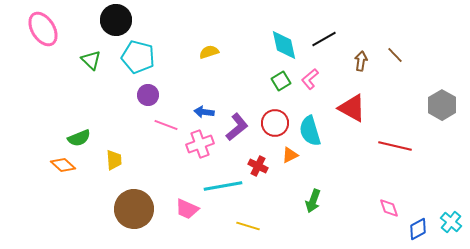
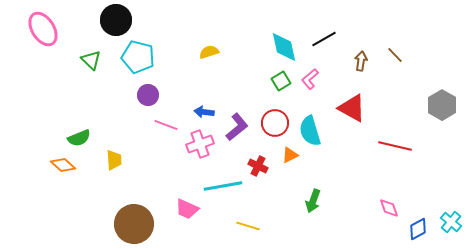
cyan diamond: moved 2 px down
brown circle: moved 15 px down
